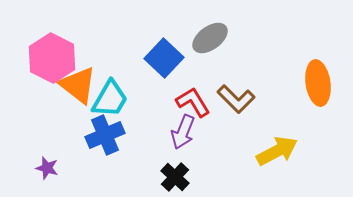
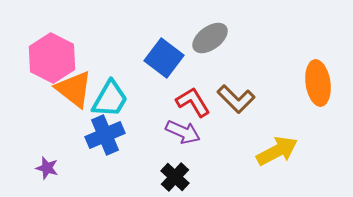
blue square: rotated 6 degrees counterclockwise
orange triangle: moved 4 px left, 4 px down
purple arrow: rotated 88 degrees counterclockwise
